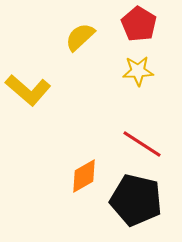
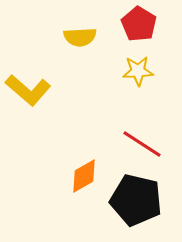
yellow semicircle: rotated 140 degrees counterclockwise
